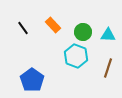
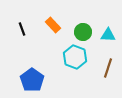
black line: moved 1 px left, 1 px down; rotated 16 degrees clockwise
cyan hexagon: moved 1 px left, 1 px down
